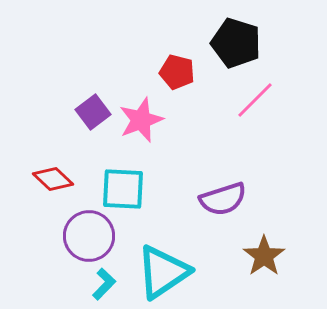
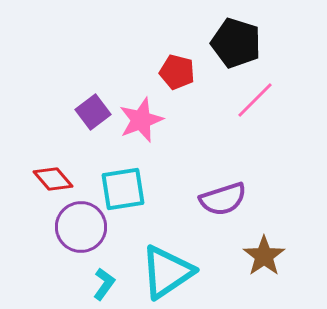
red diamond: rotated 6 degrees clockwise
cyan square: rotated 12 degrees counterclockwise
purple circle: moved 8 px left, 9 px up
cyan triangle: moved 4 px right
cyan L-shape: rotated 8 degrees counterclockwise
